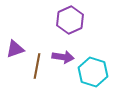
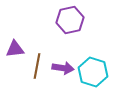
purple hexagon: rotated 12 degrees clockwise
purple triangle: rotated 12 degrees clockwise
purple arrow: moved 11 px down
